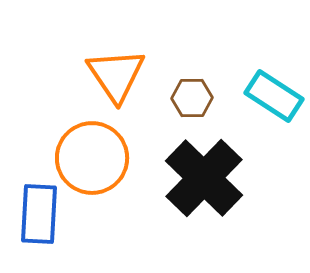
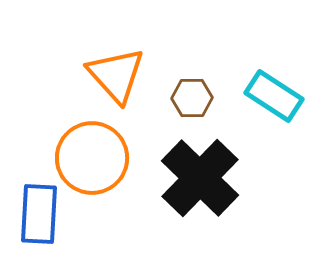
orange triangle: rotated 8 degrees counterclockwise
black cross: moved 4 px left
